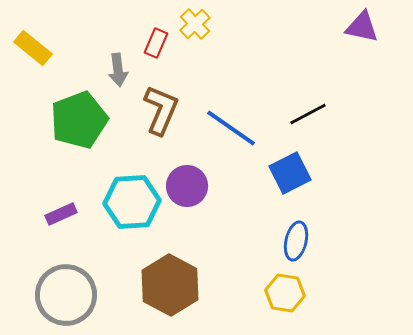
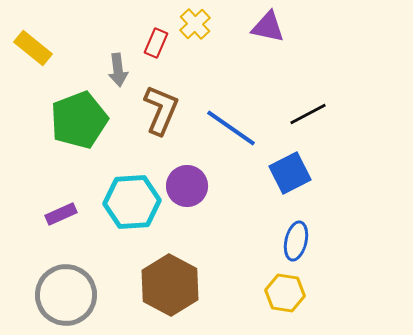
purple triangle: moved 94 px left
